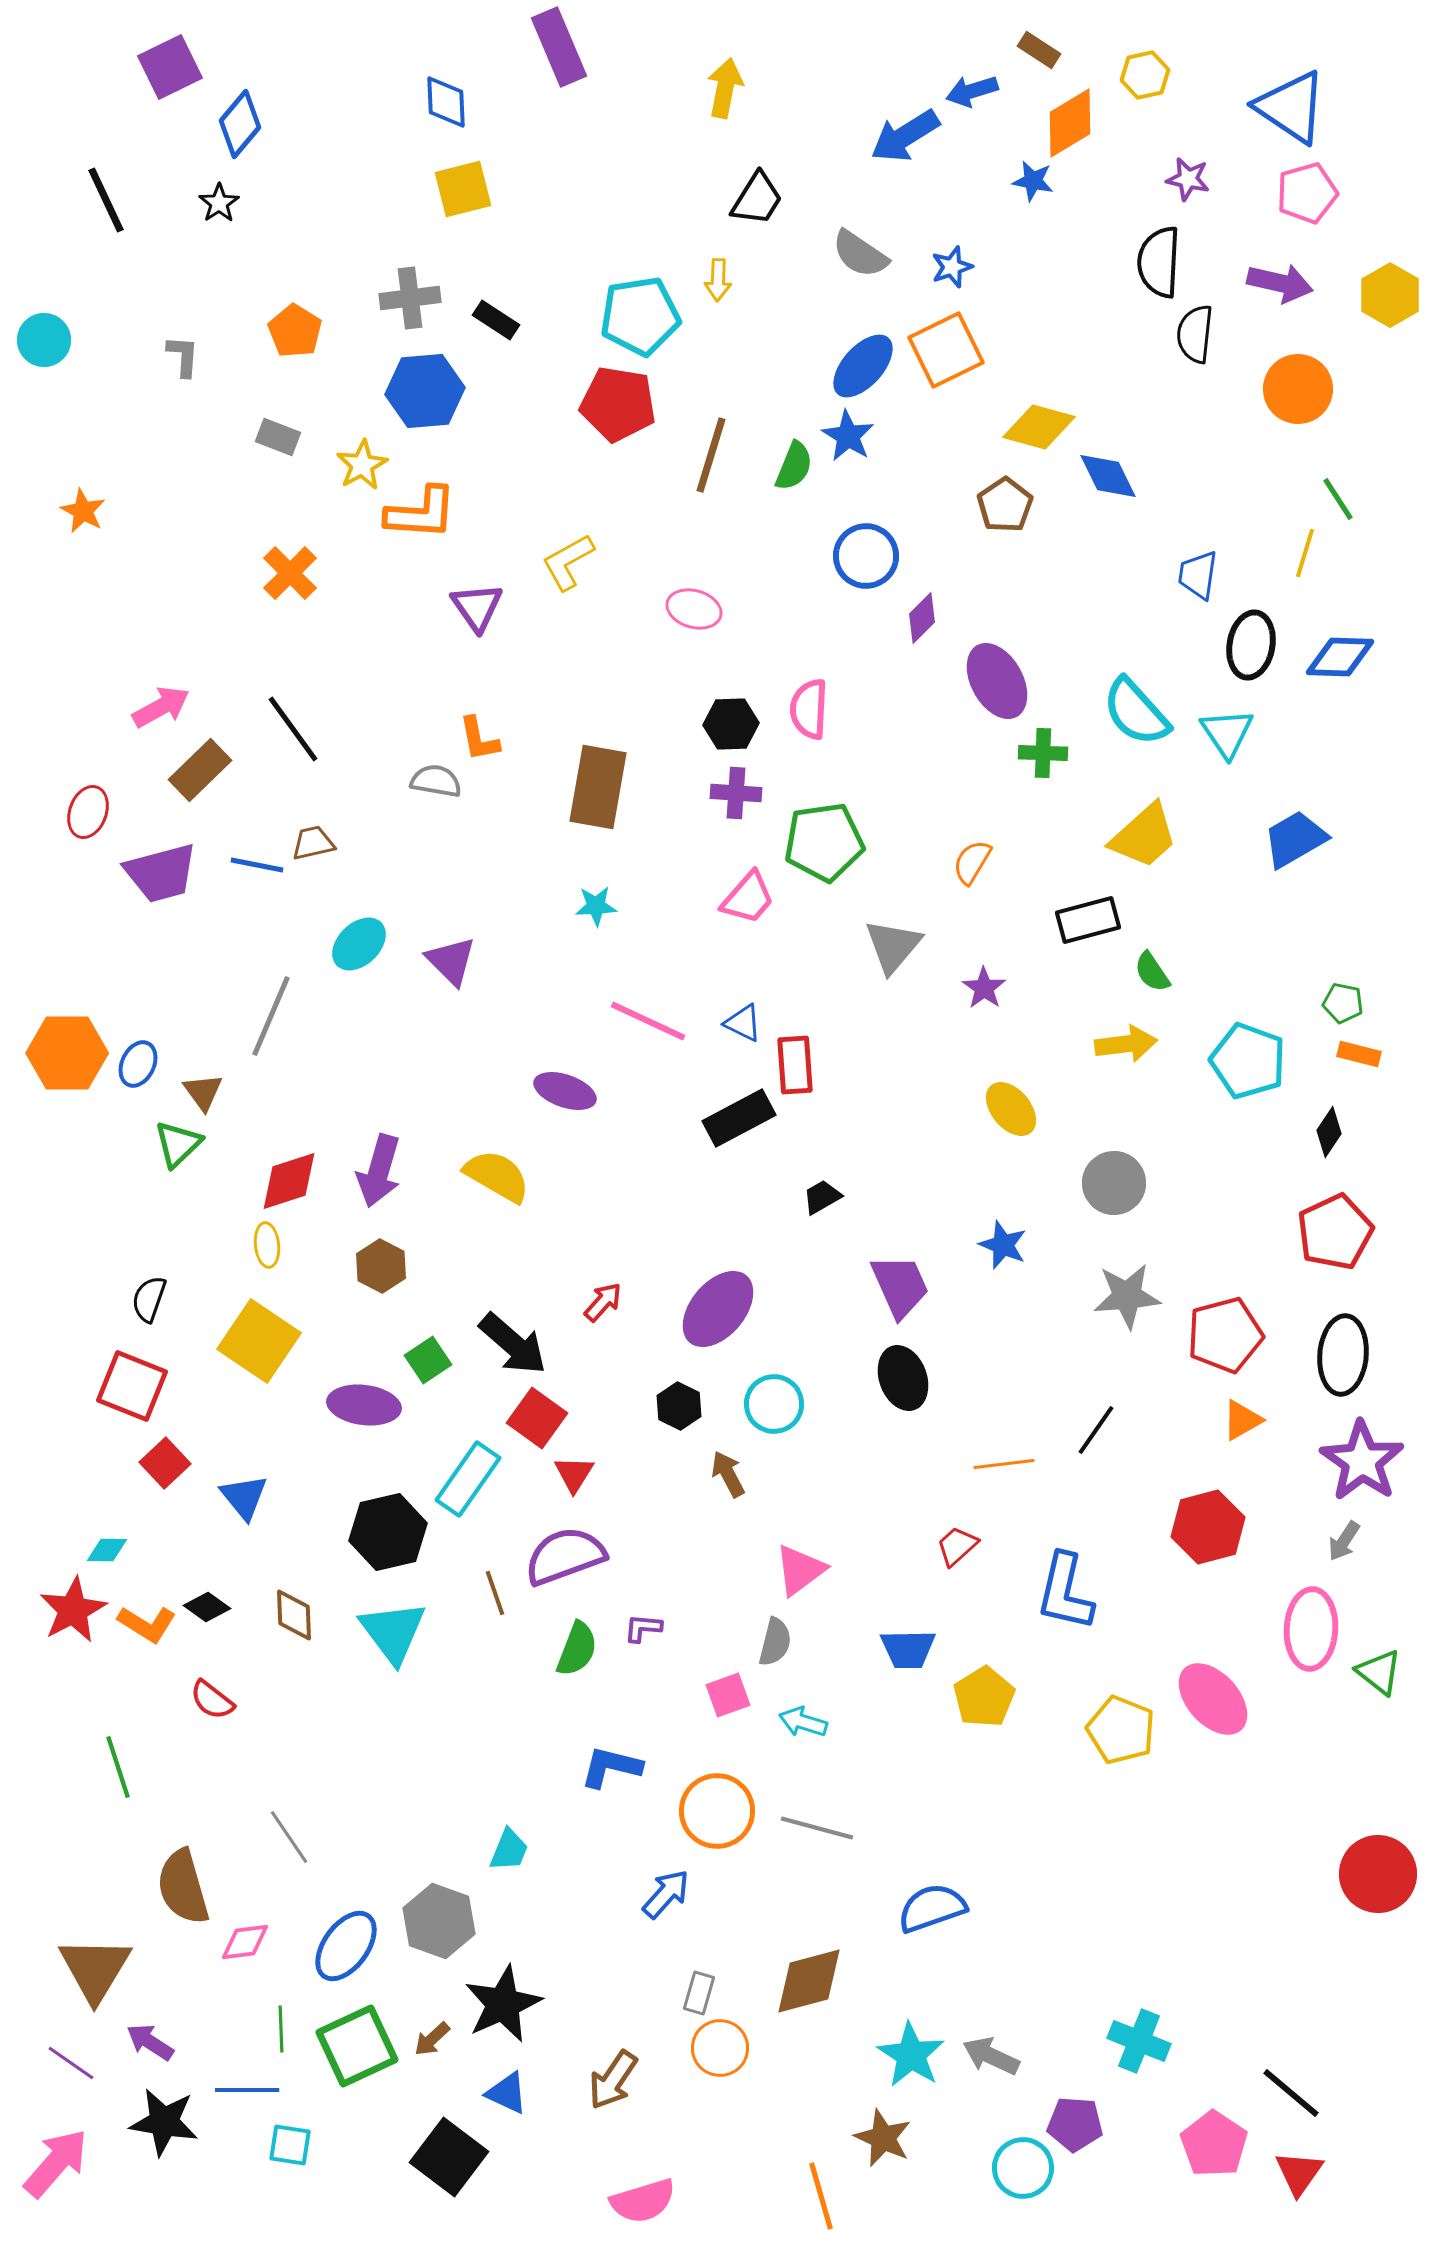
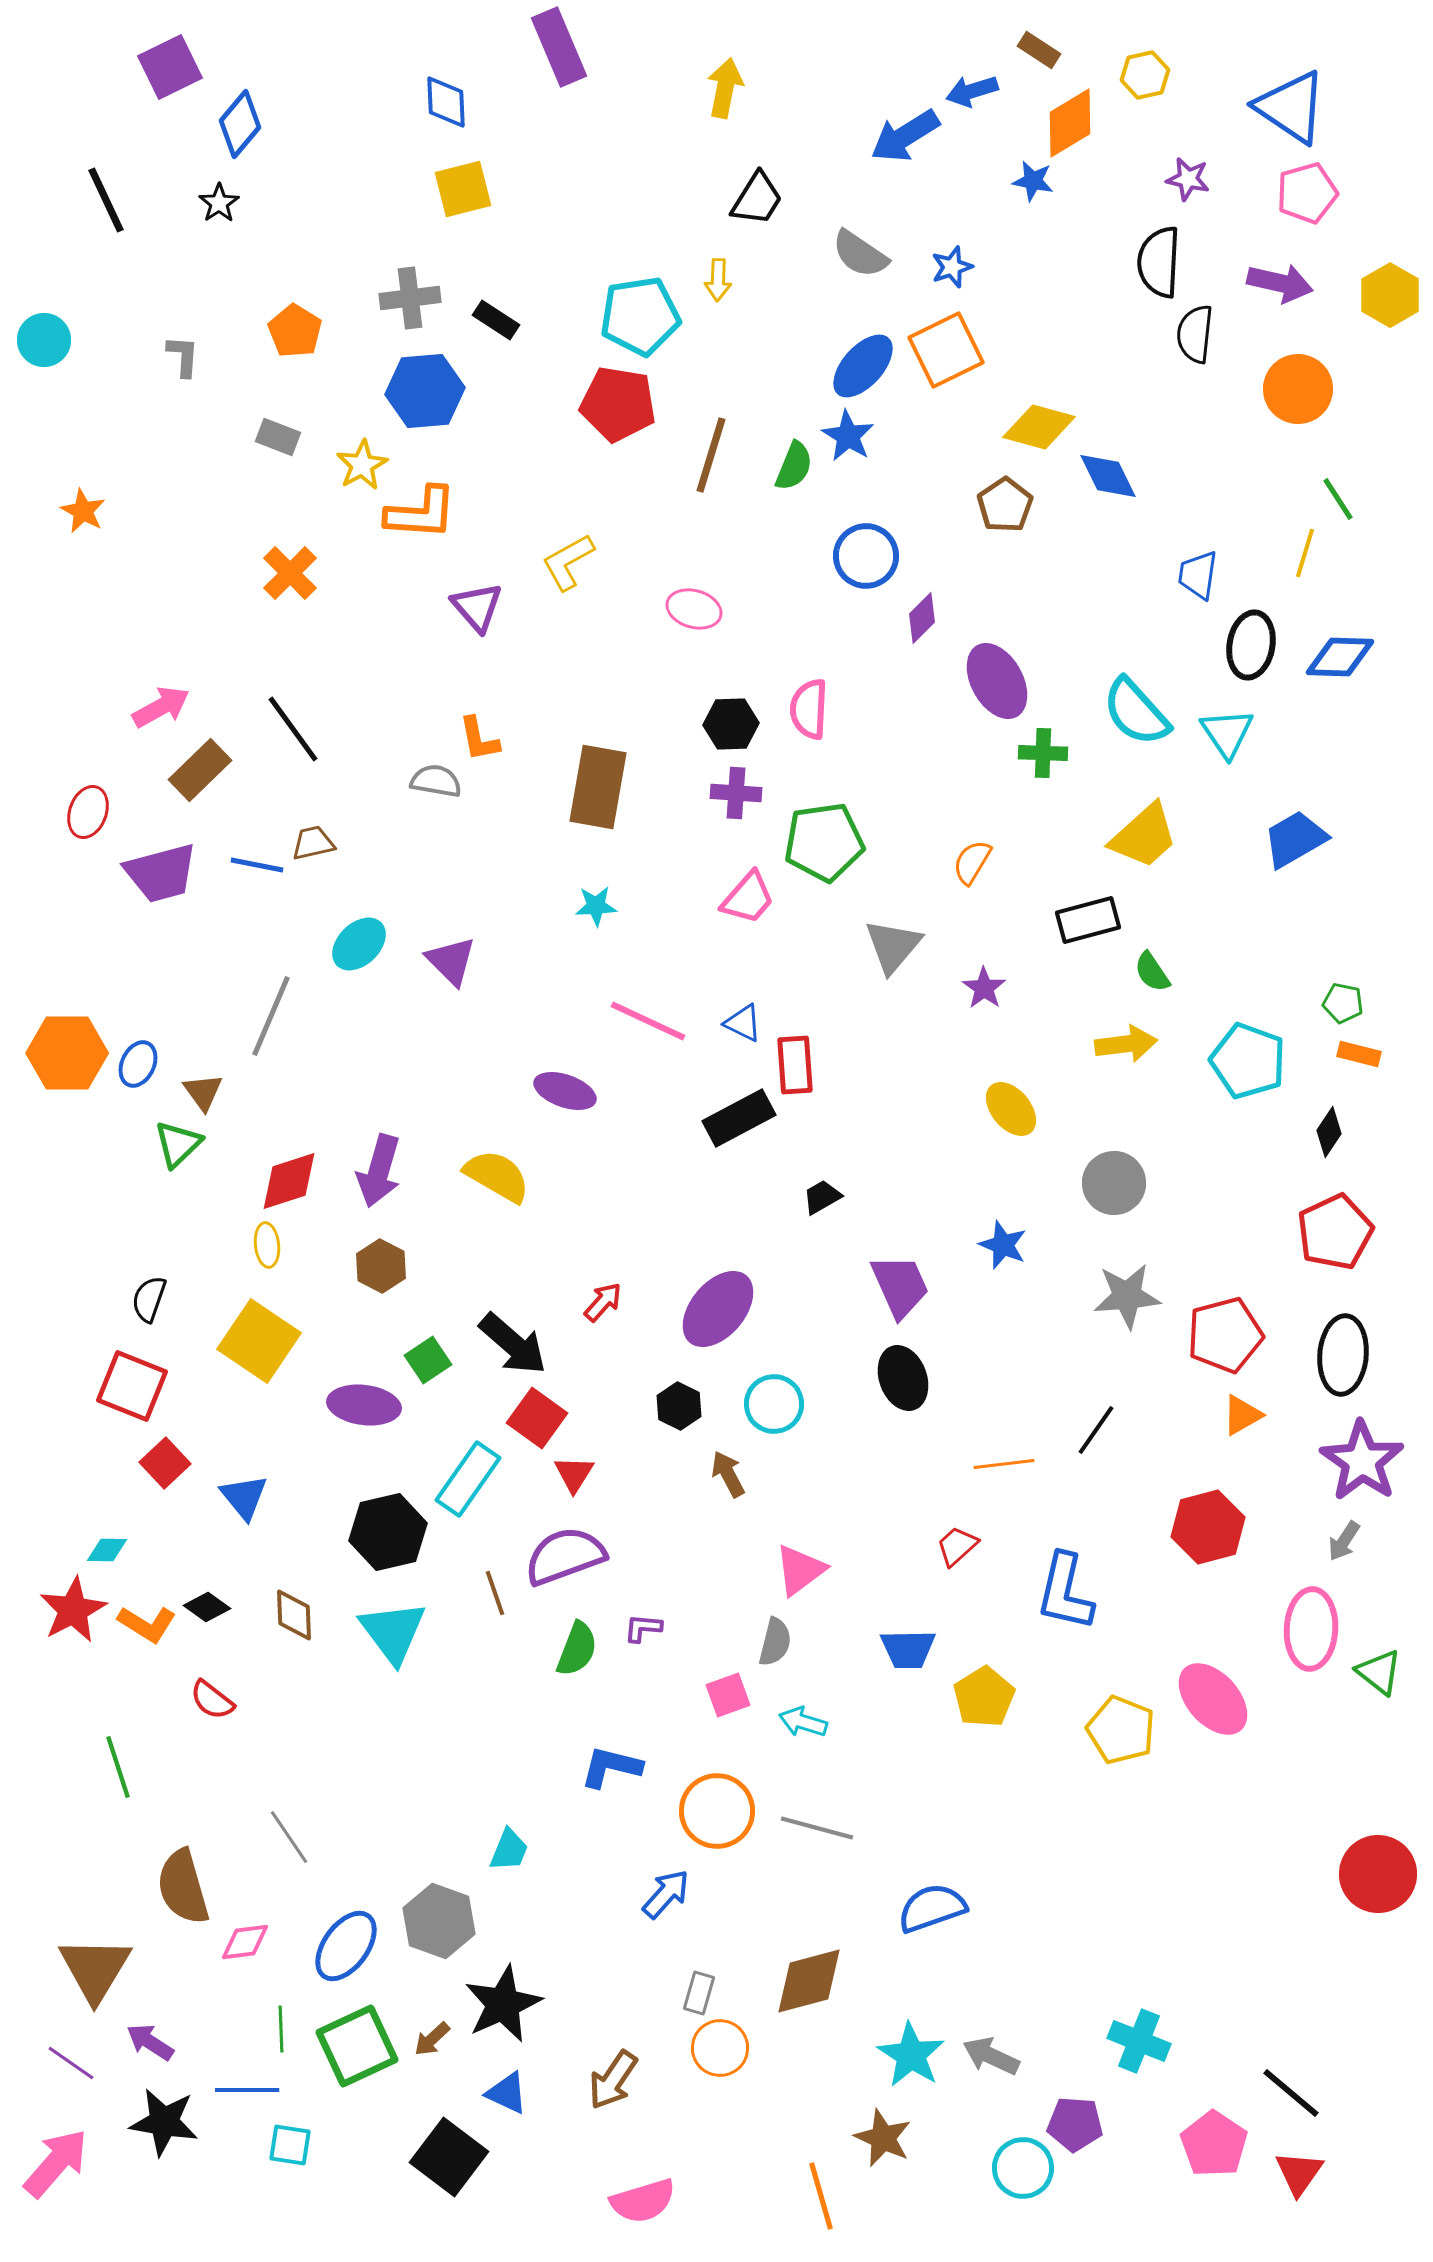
purple triangle at (477, 607): rotated 6 degrees counterclockwise
orange triangle at (1242, 1420): moved 5 px up
